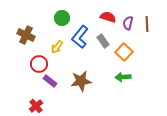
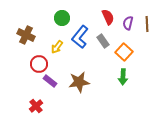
red semicircle: rotated 49 degrees clockwise
green arrow: rotated 84 degrees counterclockwise
brown star: moved 2 px left, 1 px down
